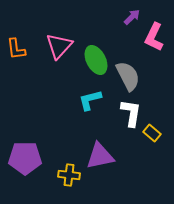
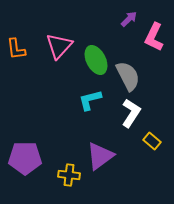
purple arrow: moved 3 px left, 2 px down
white L-shape: rotated 24 degrees clockwise
yellow rectangle: moved 8 px down
purple triangle: rotated 24 degrees counterclockwise
